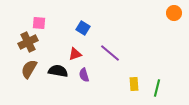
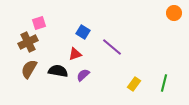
pink square: rotated 24 degrees counterclockwise
blue square: moved 4 px down
purple line: moved 2 px right, 6 px up
purple semicircle: moved 1 px left; rotated 64 degrees clockwise
yellow rectangle: rotated 40 degrees clockwise
green line: moved 7 px right, 5 px up
